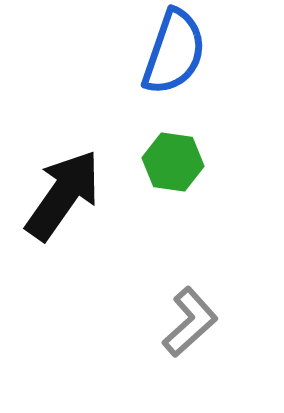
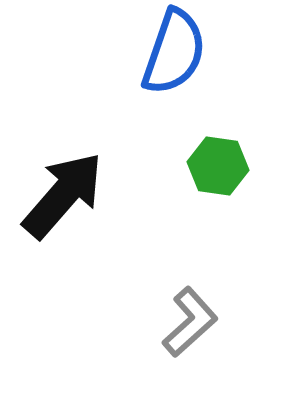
green hexagon: moved 45 px right, 4 px down
black arrow: rotated 6 degrees clockwise
